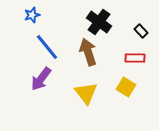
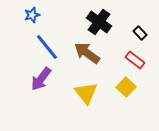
black rectangle: moved 1 px left, 2 px down
brown arrow: moved 1 px left, 1 px down; rotated 36 degrees counterclockwise
red rectangle: moved 2 px down; rotated 36 degrees clockwise
yellow square: rotated 12 degrees clockwise
